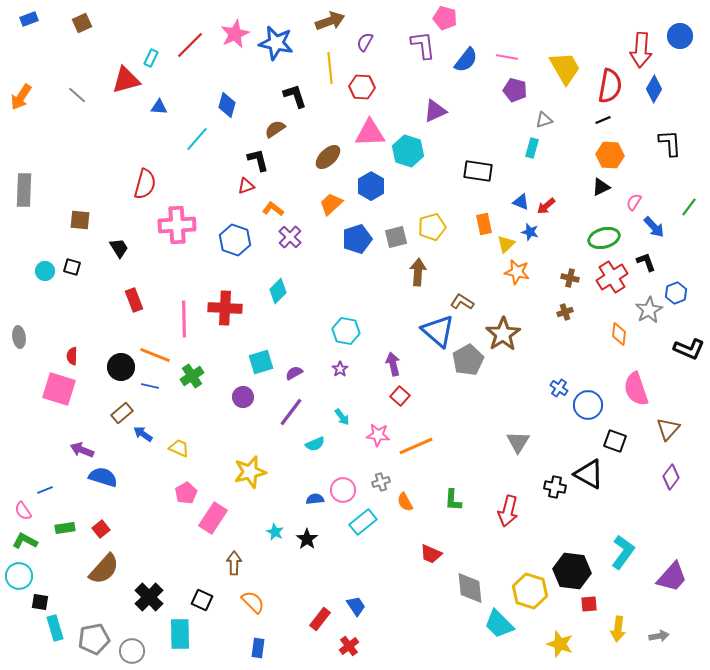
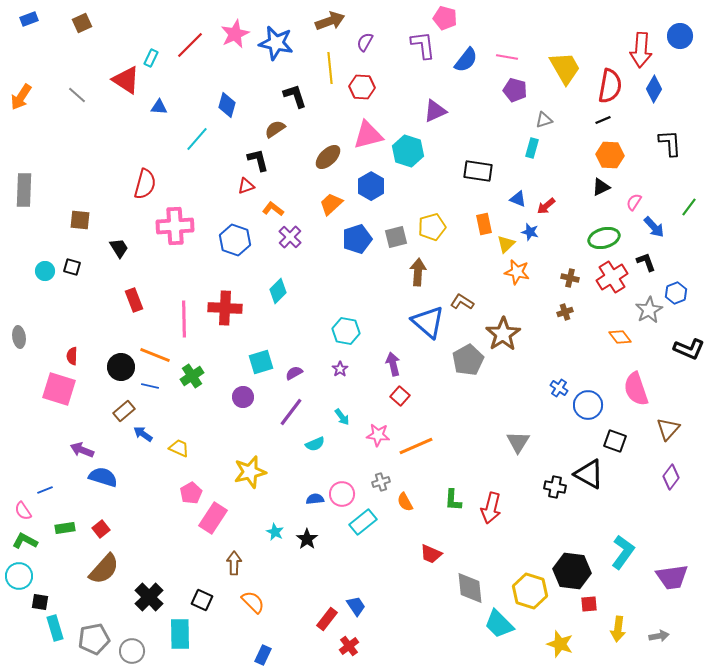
red triangle at (126, 80): rotated 48 degrees clockwise
pink triangle at (370, 133): moved 2 px left, 2 px down; rotated 12 degrees counterclockwise
blue triangle at (521, 202): moved 3 px left, 3 px up
pink cross at (177, 225): moved 2 px left, 1 px down
blue triangle at (438, 331): moved 10 px left, 9 px up
orange diamond at (619, 334): moved 1 px right, 3 px down; rotated 45 degrees counterclockwise
brown rectangle at (122, 413): moved 2 px right, 2 px up
pink circle at (343, 490): moved 1 px left, 4 px down
pink pentagon at (186, 493): moved 5 px right
red arrow at (508, 511): moved 17 px left, 3 px up
purple trapezoid at (672, 577): rotated 40 degrees clockwise
red rectangle at (320, 619): moved 7 px right
blue rectangle at (258, 648): moved 5 px right, 7 px down; rotated 18 degrees clockwise
